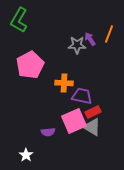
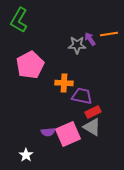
orange line: rotated 60 degrees clockwise
pink square: moved 6 px left, 13 px down
